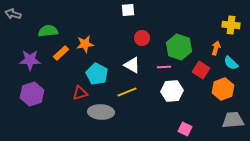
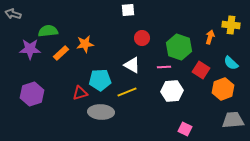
orange arrow: moved 6 px left, 11 px up
purple star: moved 11 px up
cyan pentagon: moved 3 px right, 6 px down; rotated 30 degrees counterclockwise
